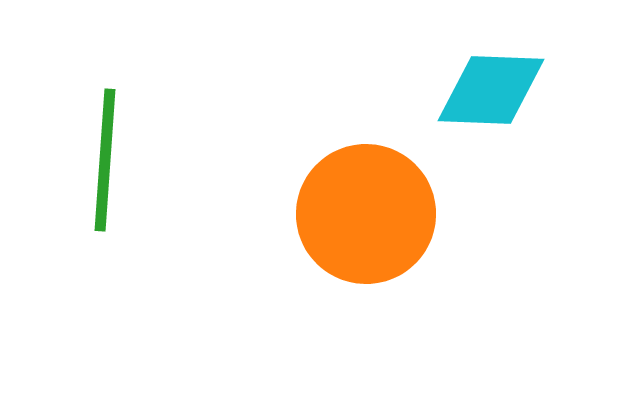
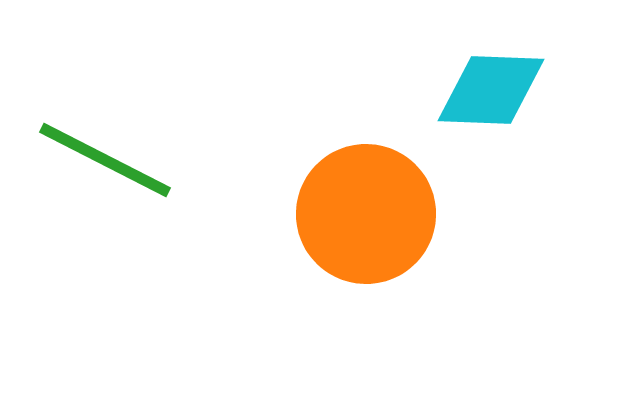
green line: rotated 67 degrees counterclockwise
